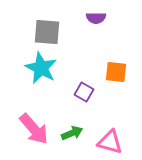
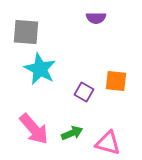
gray square: moved 21 px left
cyan star: moved 1 px left, 1 px down
orange square: moved 9 px down
pink triangle: moved 2 px left, 1 px down
